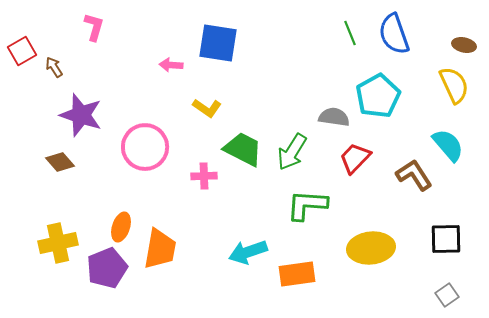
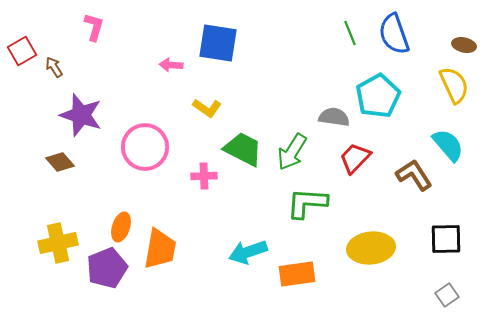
green L-shape: moved 2 px up
